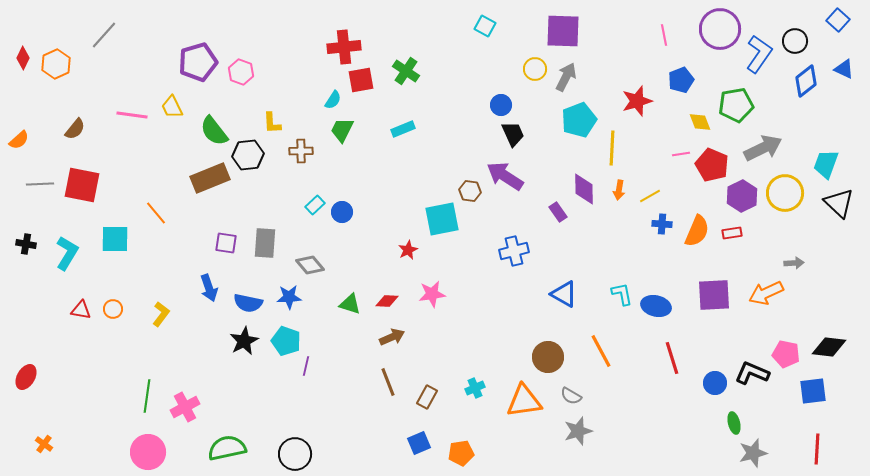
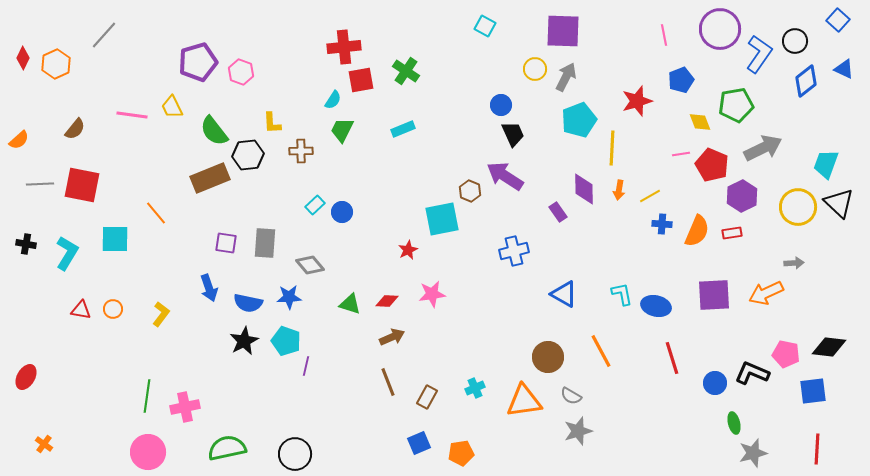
brown hexagon at (470, 191): rotated 15 degrees clockwise
yellow circle at (785, 193): moved 13 px right, 14 px down
pink cross at (185, 407): rotated 16 degrees clockwise
